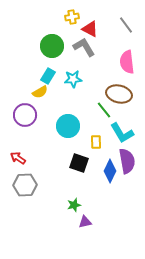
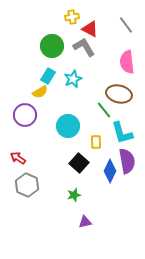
cyan star: rotated 18 degrees counterclockwise
cyan L-shape: rotated 15 degrees clockwise
black square: rotated 24 degrees clockwise
gray hexagon: moved 2 px right; rotated 25 degrees clockwise
green star: moved 10 px up
